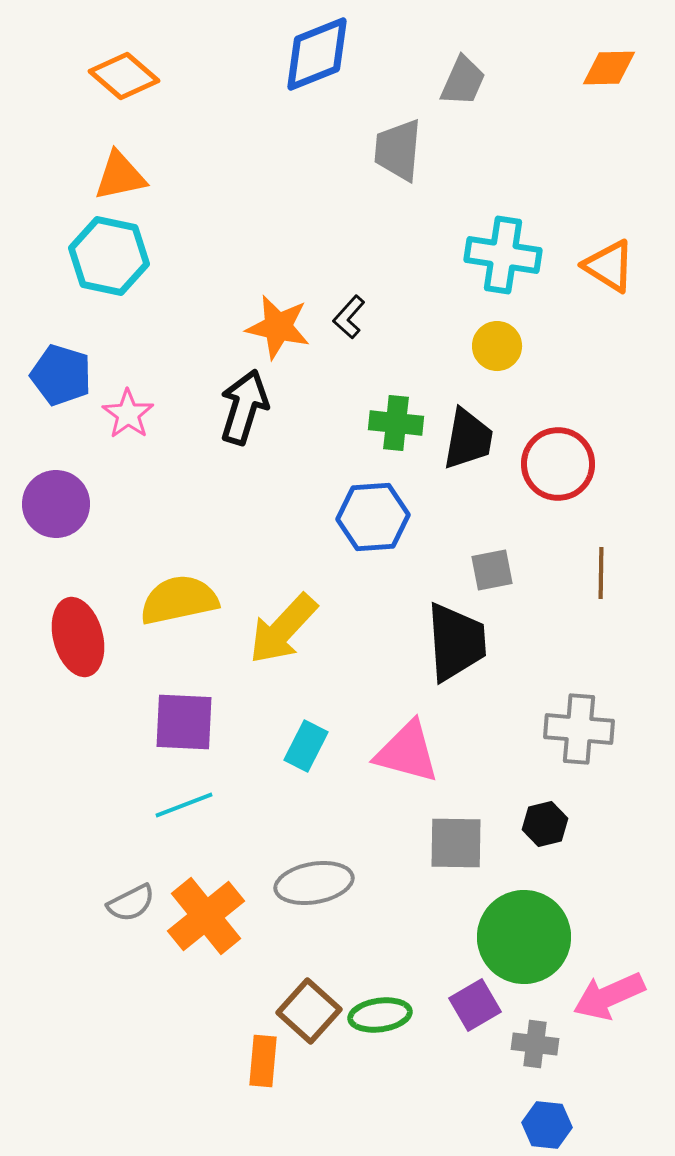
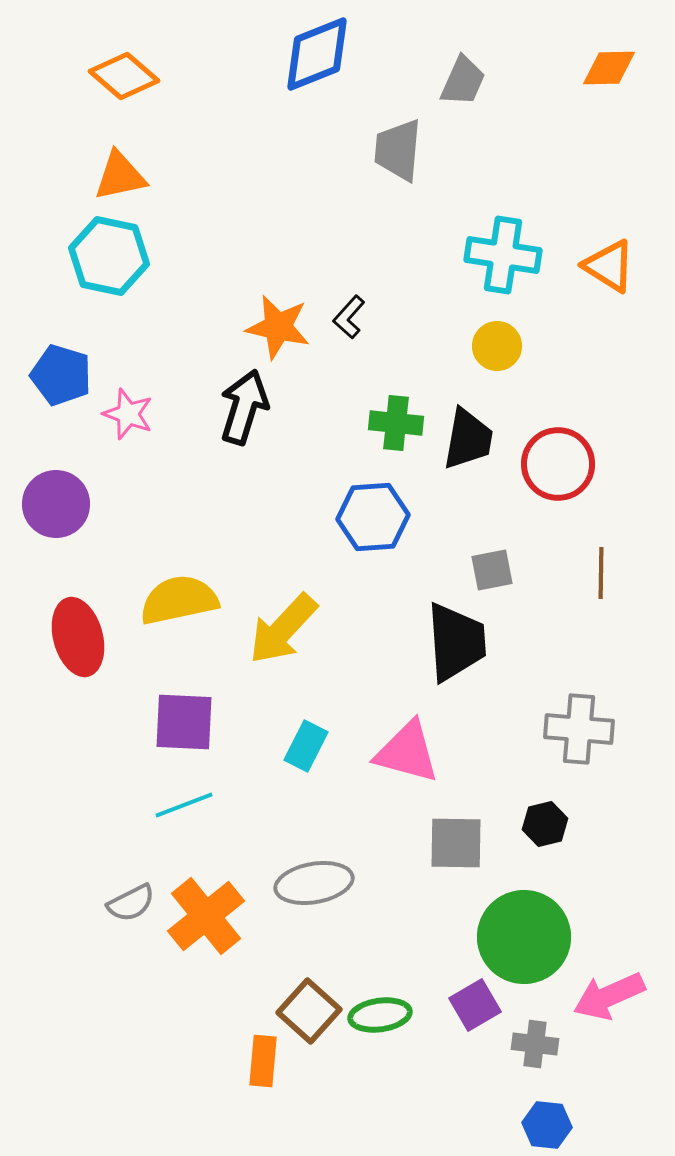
pink star at (128, 414): rotated 15 degrees counterclockwise
